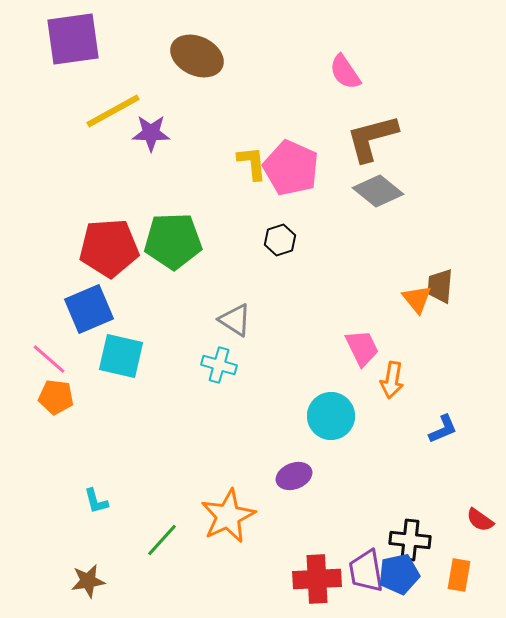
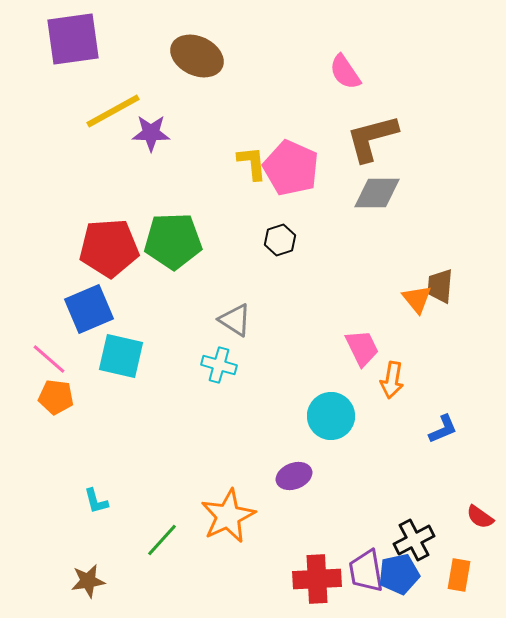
gray diamond: moved 1 px left, 2 px down; rotated 39 degrees counterclockwise
red semicircle: moved 3 px up
black cross: moved 4 px right; rotated 33 degrees counterclockwise
